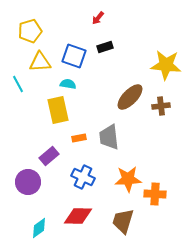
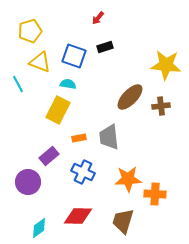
yellow triangle: rotated 25 degrees clockwise
yellow rectangle: rotated 40 degrees clockwise
blue cross: moved 5 px up
